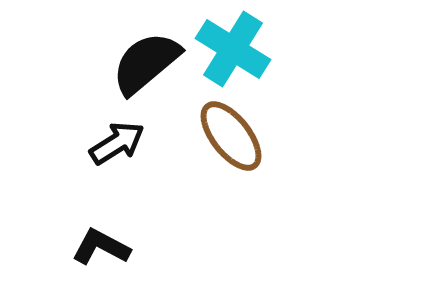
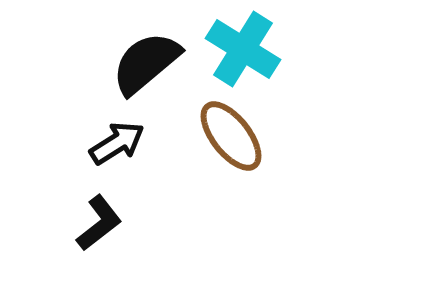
cyan cross: moved 10 px right
black L-shape: moved 2 px left, 24 px up; rotated 114 degrees clockwise
